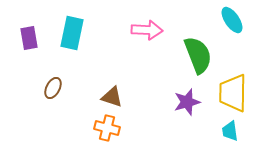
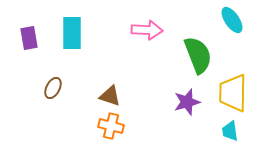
cyan rectangle: rotated 12 degrees counterclockwise
brown triangle: moved 2 px left, 1 px up
orange cross: moved 4 px right, 2 px up
